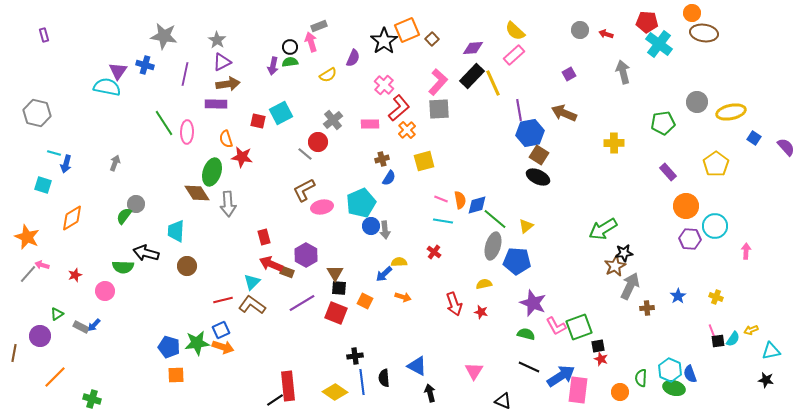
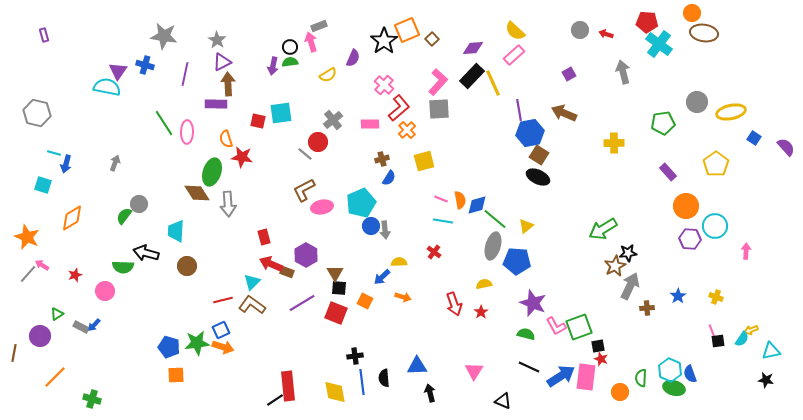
brown arrow at (228, 84): rotated 85 degrees counterclockwise
cyan square at (281, 113): rotated 20 degrees clockwise
gray circle at (136, 204): moved 3 px right
black star at (624, 253): moved 4 px right
pink arrow at (42, 265): rotated 16 degrees clockwise
blue arrow at (384, 274): moved 2 px left, 3 px down
red star at (481, 312): rotated 24 degrees clockwise
cyan semicircle at (733, 339): moved 9 px right
blue triangle at (417, 366): rotated 30 degrees counterclockwise
pink rectangle at (578, 390): moved 8 px right, 13 px up
yellow diamond at (335, 392): rotated 45 degrees clockwise
